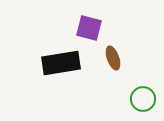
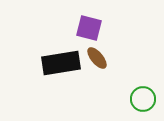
brown ellipse: moved 16 px left; rotated 20 degrees counterclockwise
